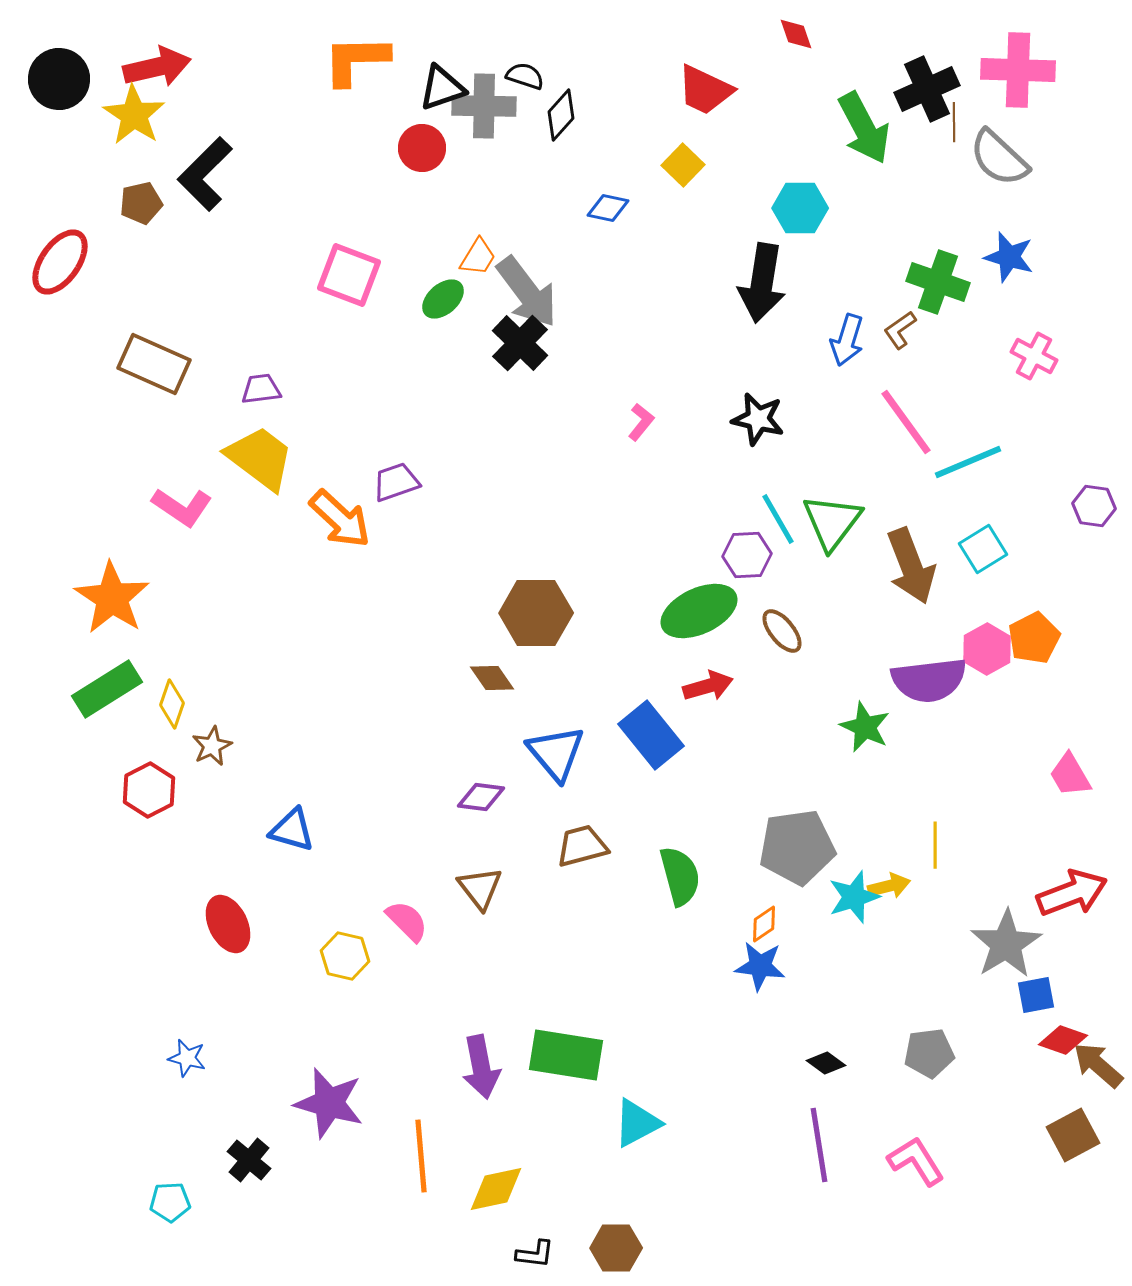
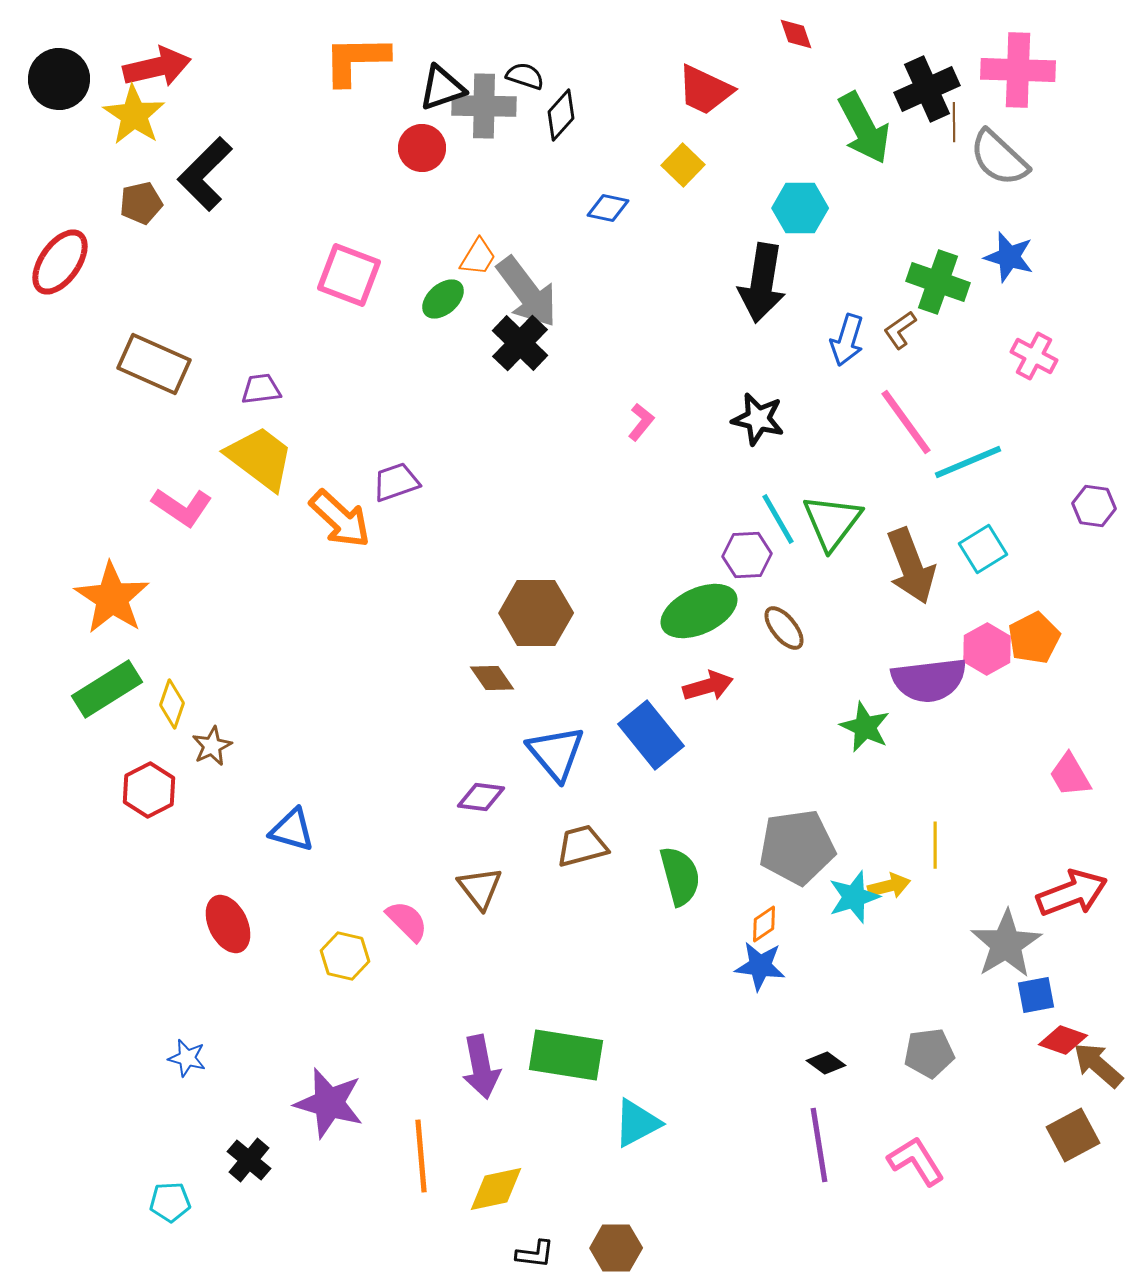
brown ellipse at (782, 631): moved 2 px right, 3 px up
